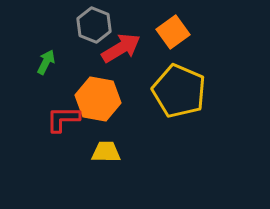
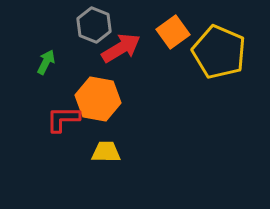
yellow pentagon: moved 40 px right, 39 px up
